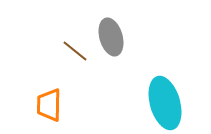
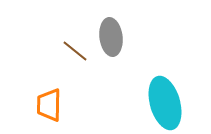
gray ellipse: rotated 9 degrees clockwise
